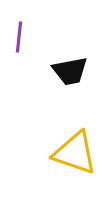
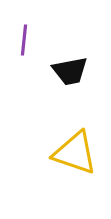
purple line: moved 5 px right, 3 px down
